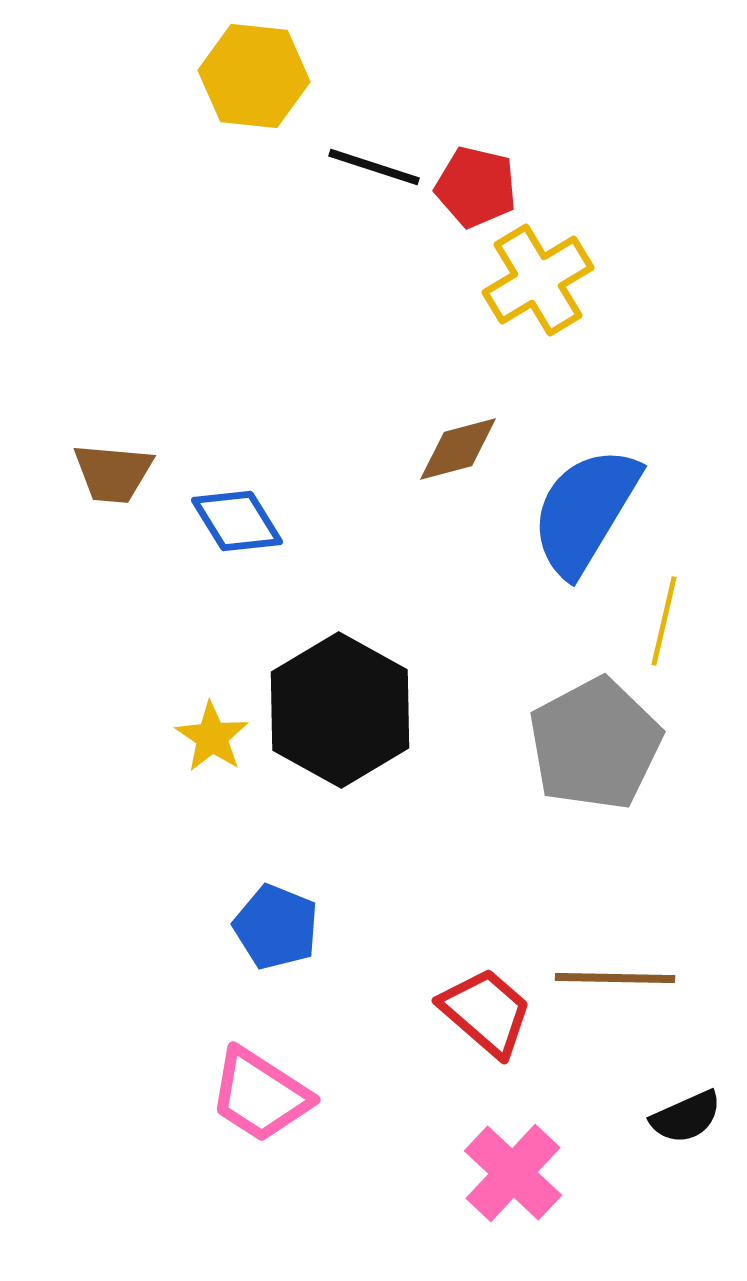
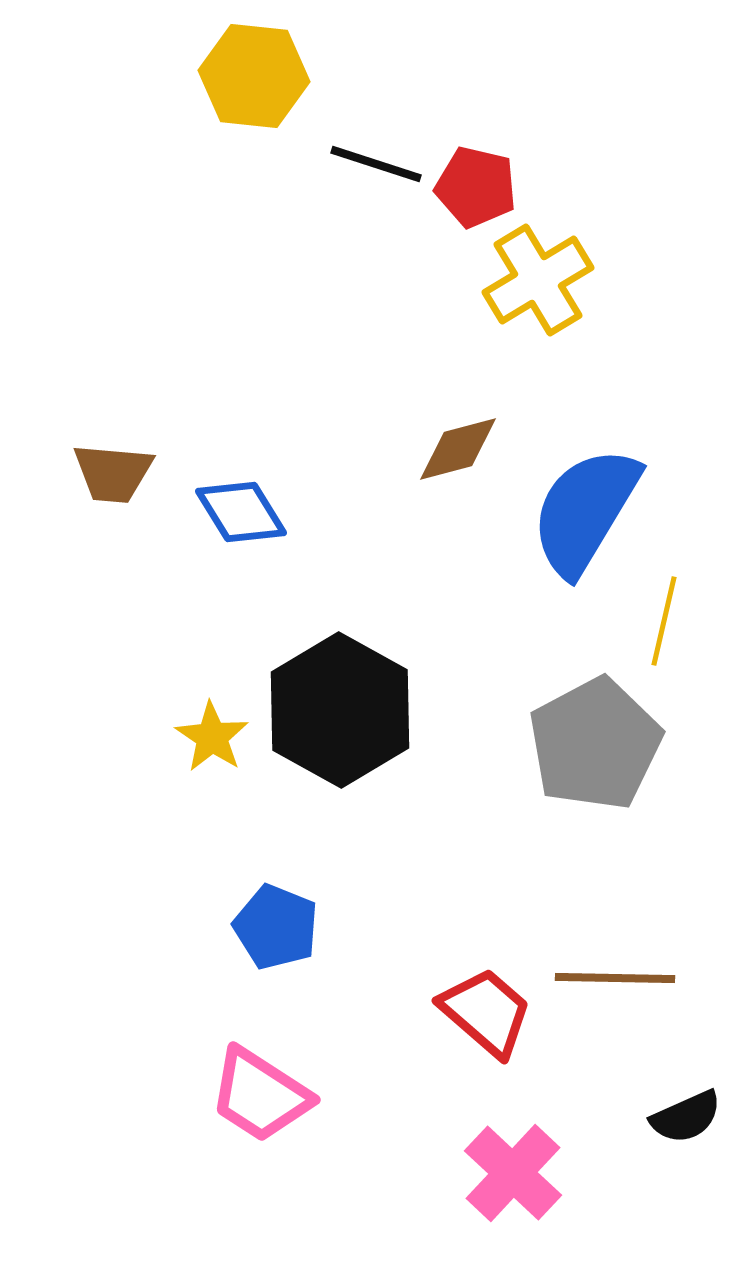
black line: moved 2 px right, 3 px up
blue diamond: moved 4 px right, 9 px up
